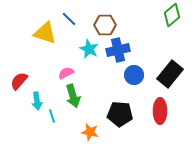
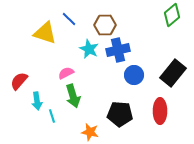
black rectangle: moved 3 px right, 1 px up
